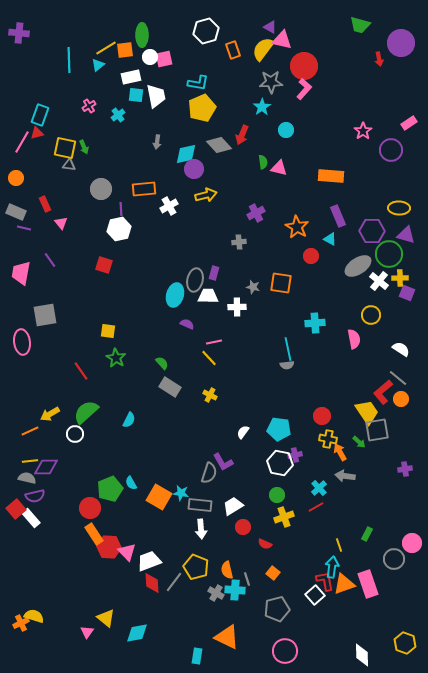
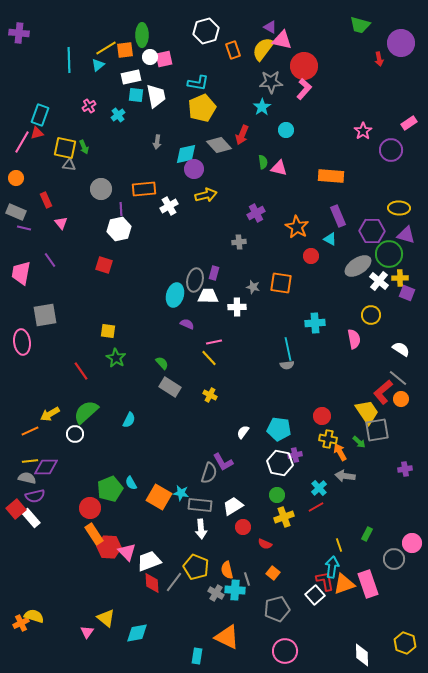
red rectangle at (45, 204): moved 1 px right, 4 px up
